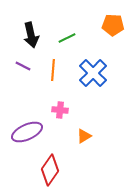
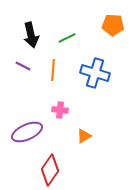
blue cross: moved 2 px right; rotated 28 degrees counterclockwise
